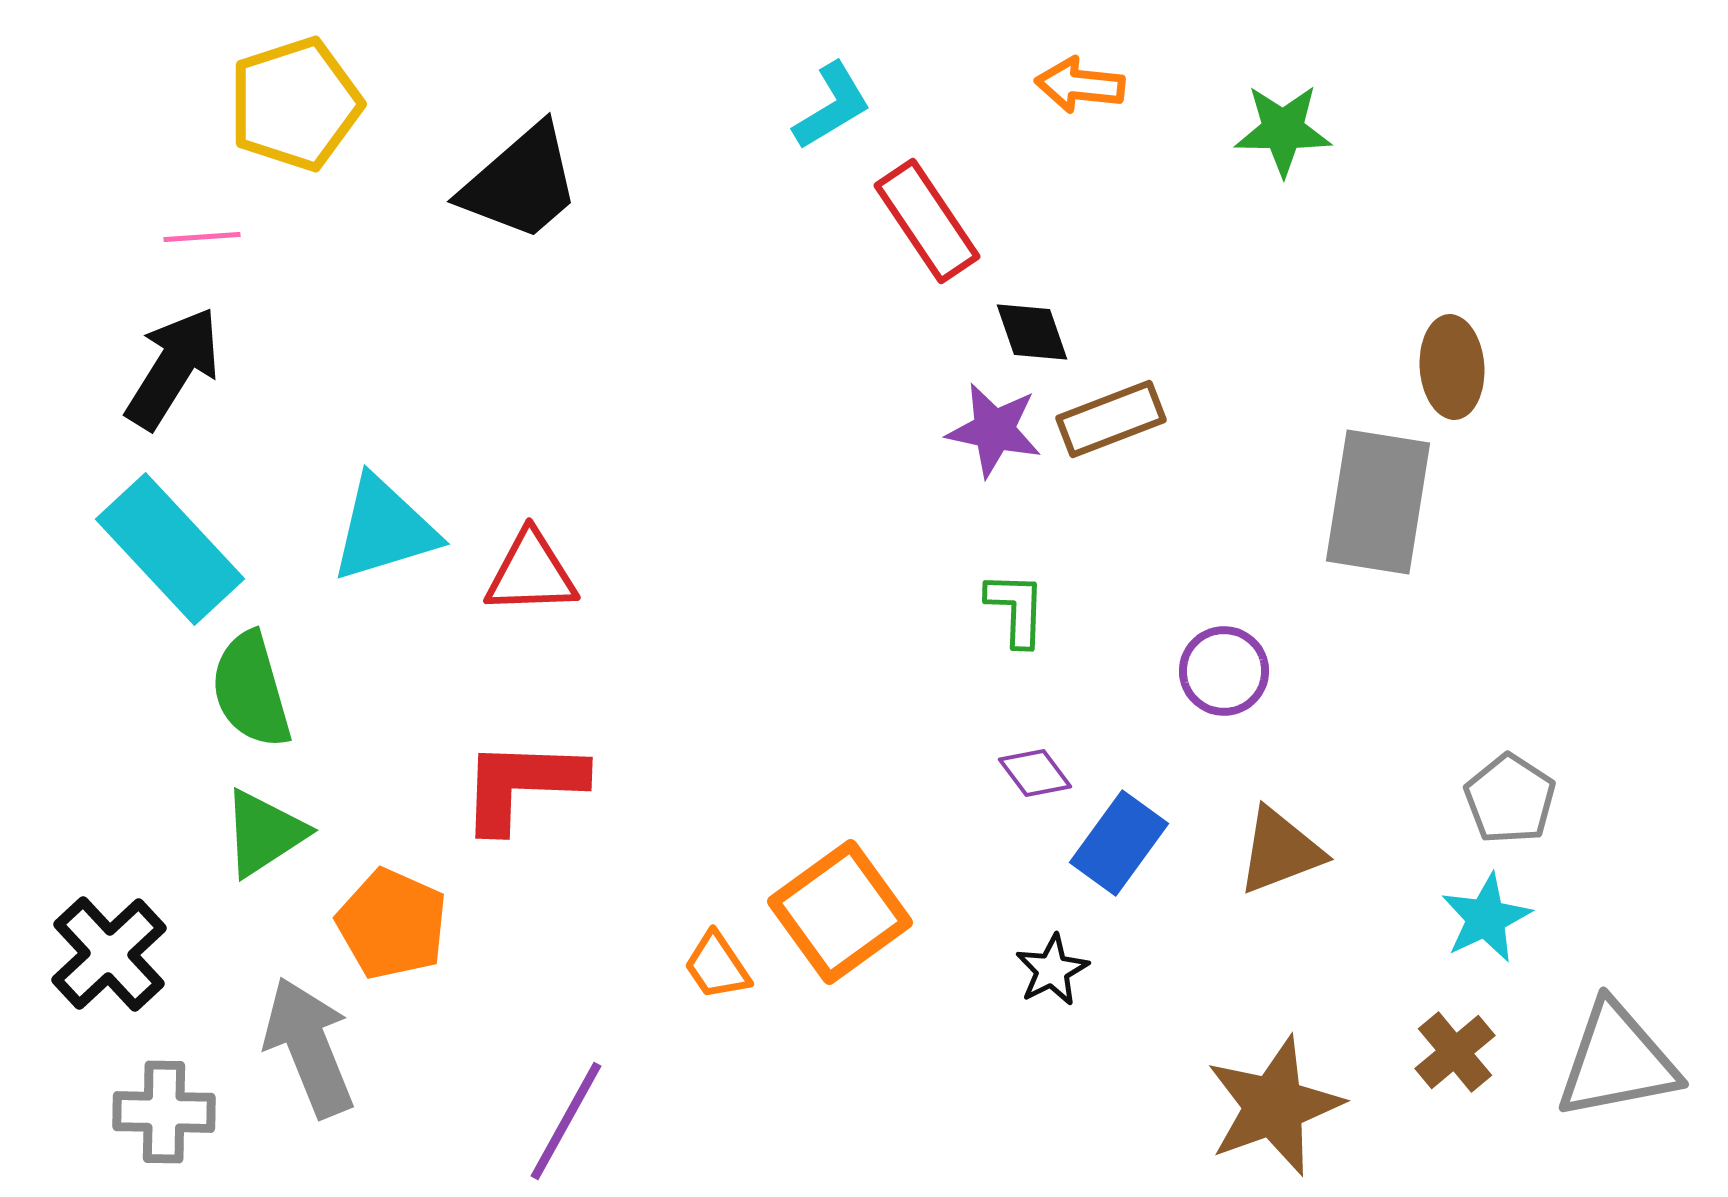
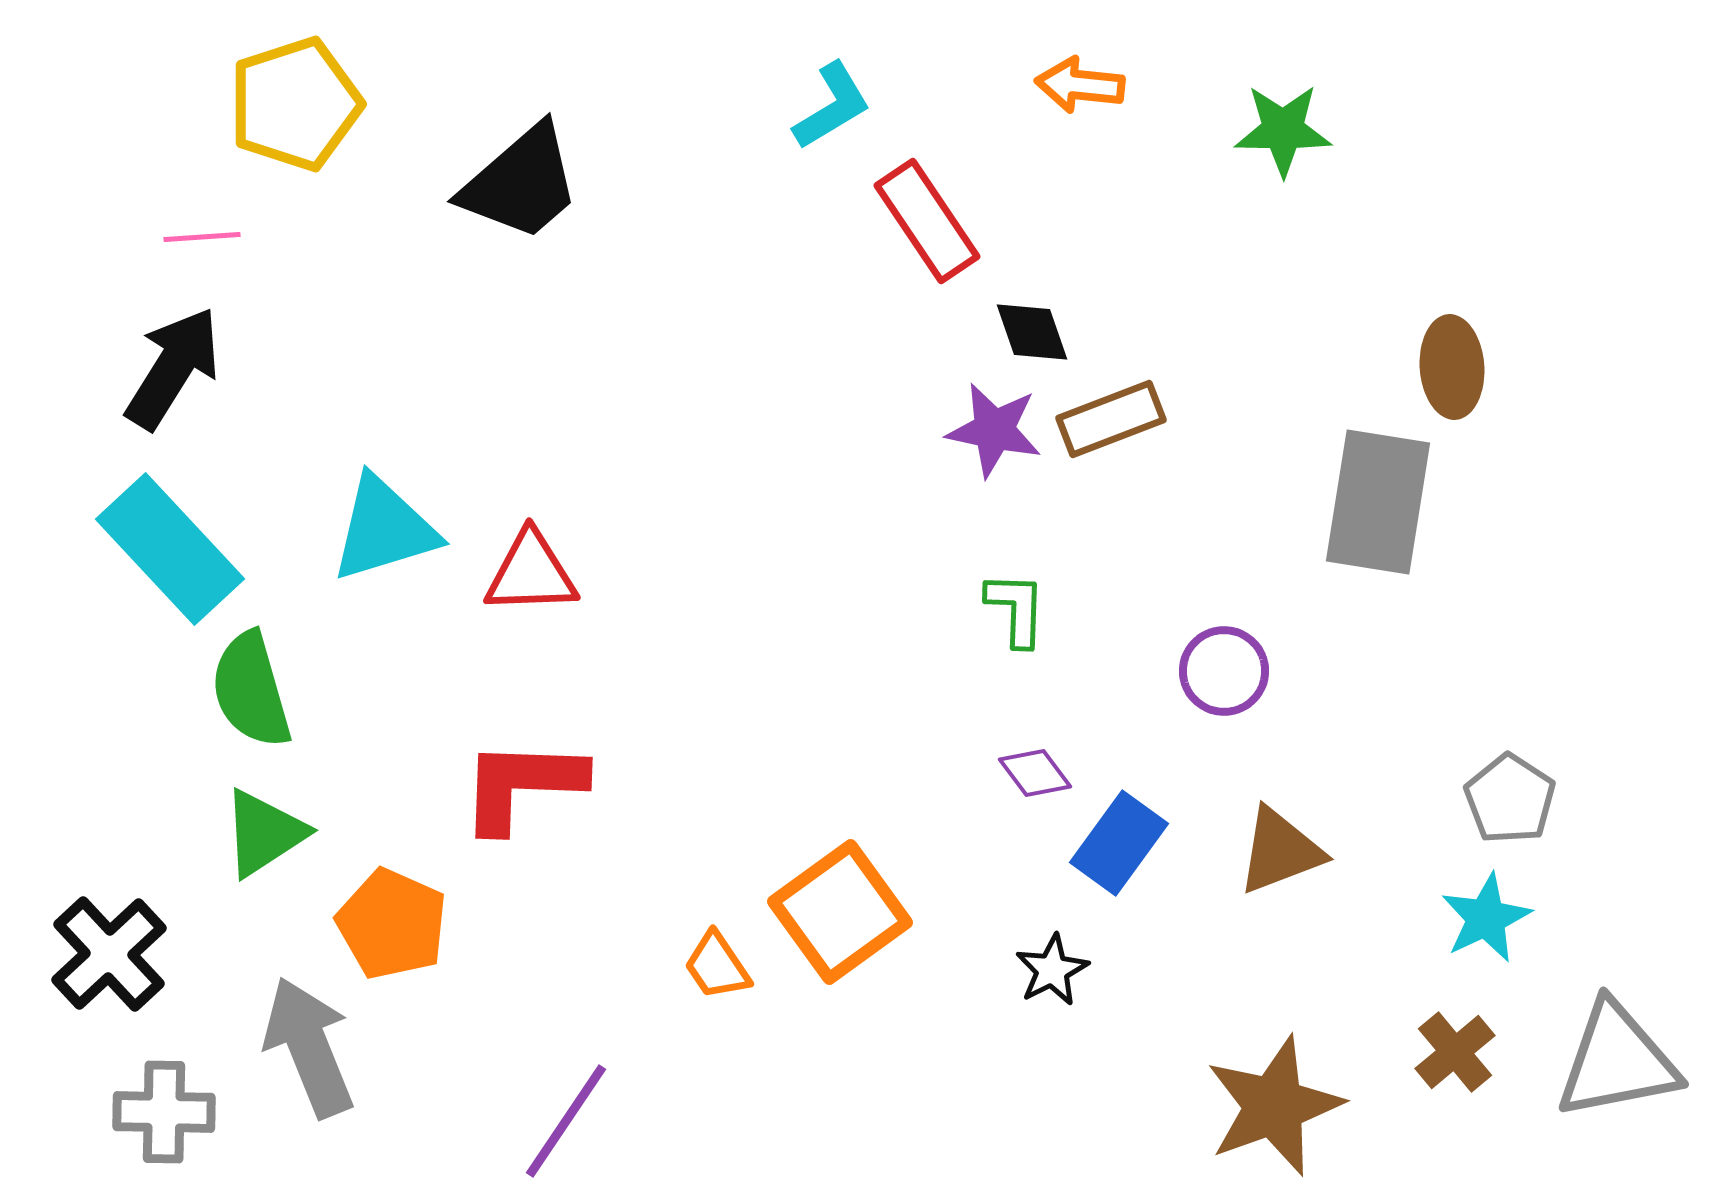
purple line: rotated 5 degrees clockwise
